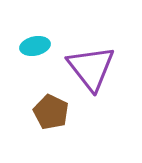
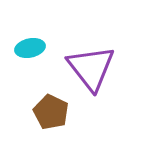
cyan ellipse: moved 5 px left, 2 px down
